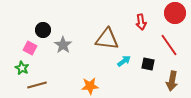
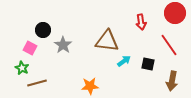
brown triangle: moved 2 px down
brown line: moved 2 px up
